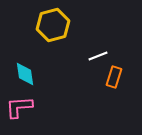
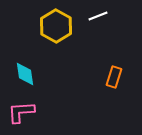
yellow hexagon: moved 3 px right, 1 px down; rotated 16 degrees counterclockwise
white line: moved 40 px up
pink L-shape: moved 2 px right, 5 px down
